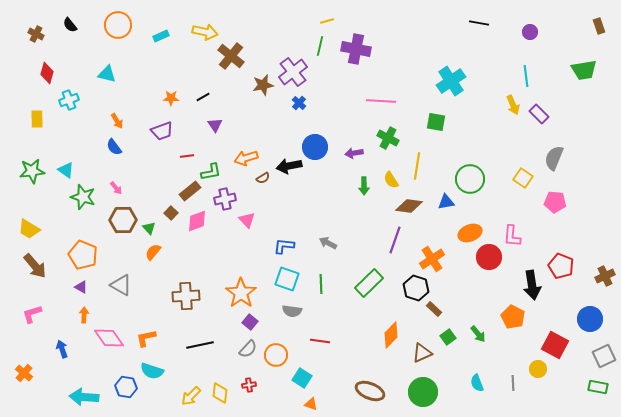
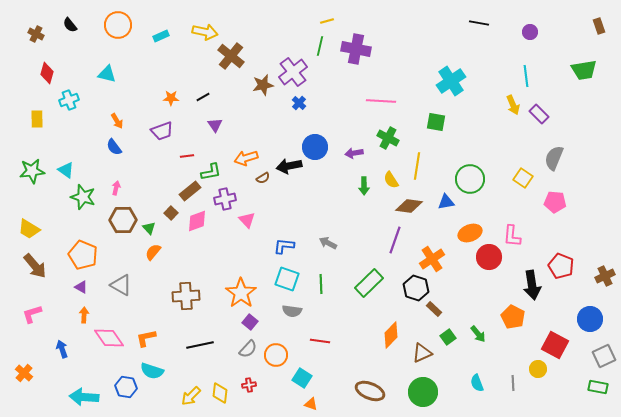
pink arrow at (116, 188): rotated 128 degrees counterclockwise
